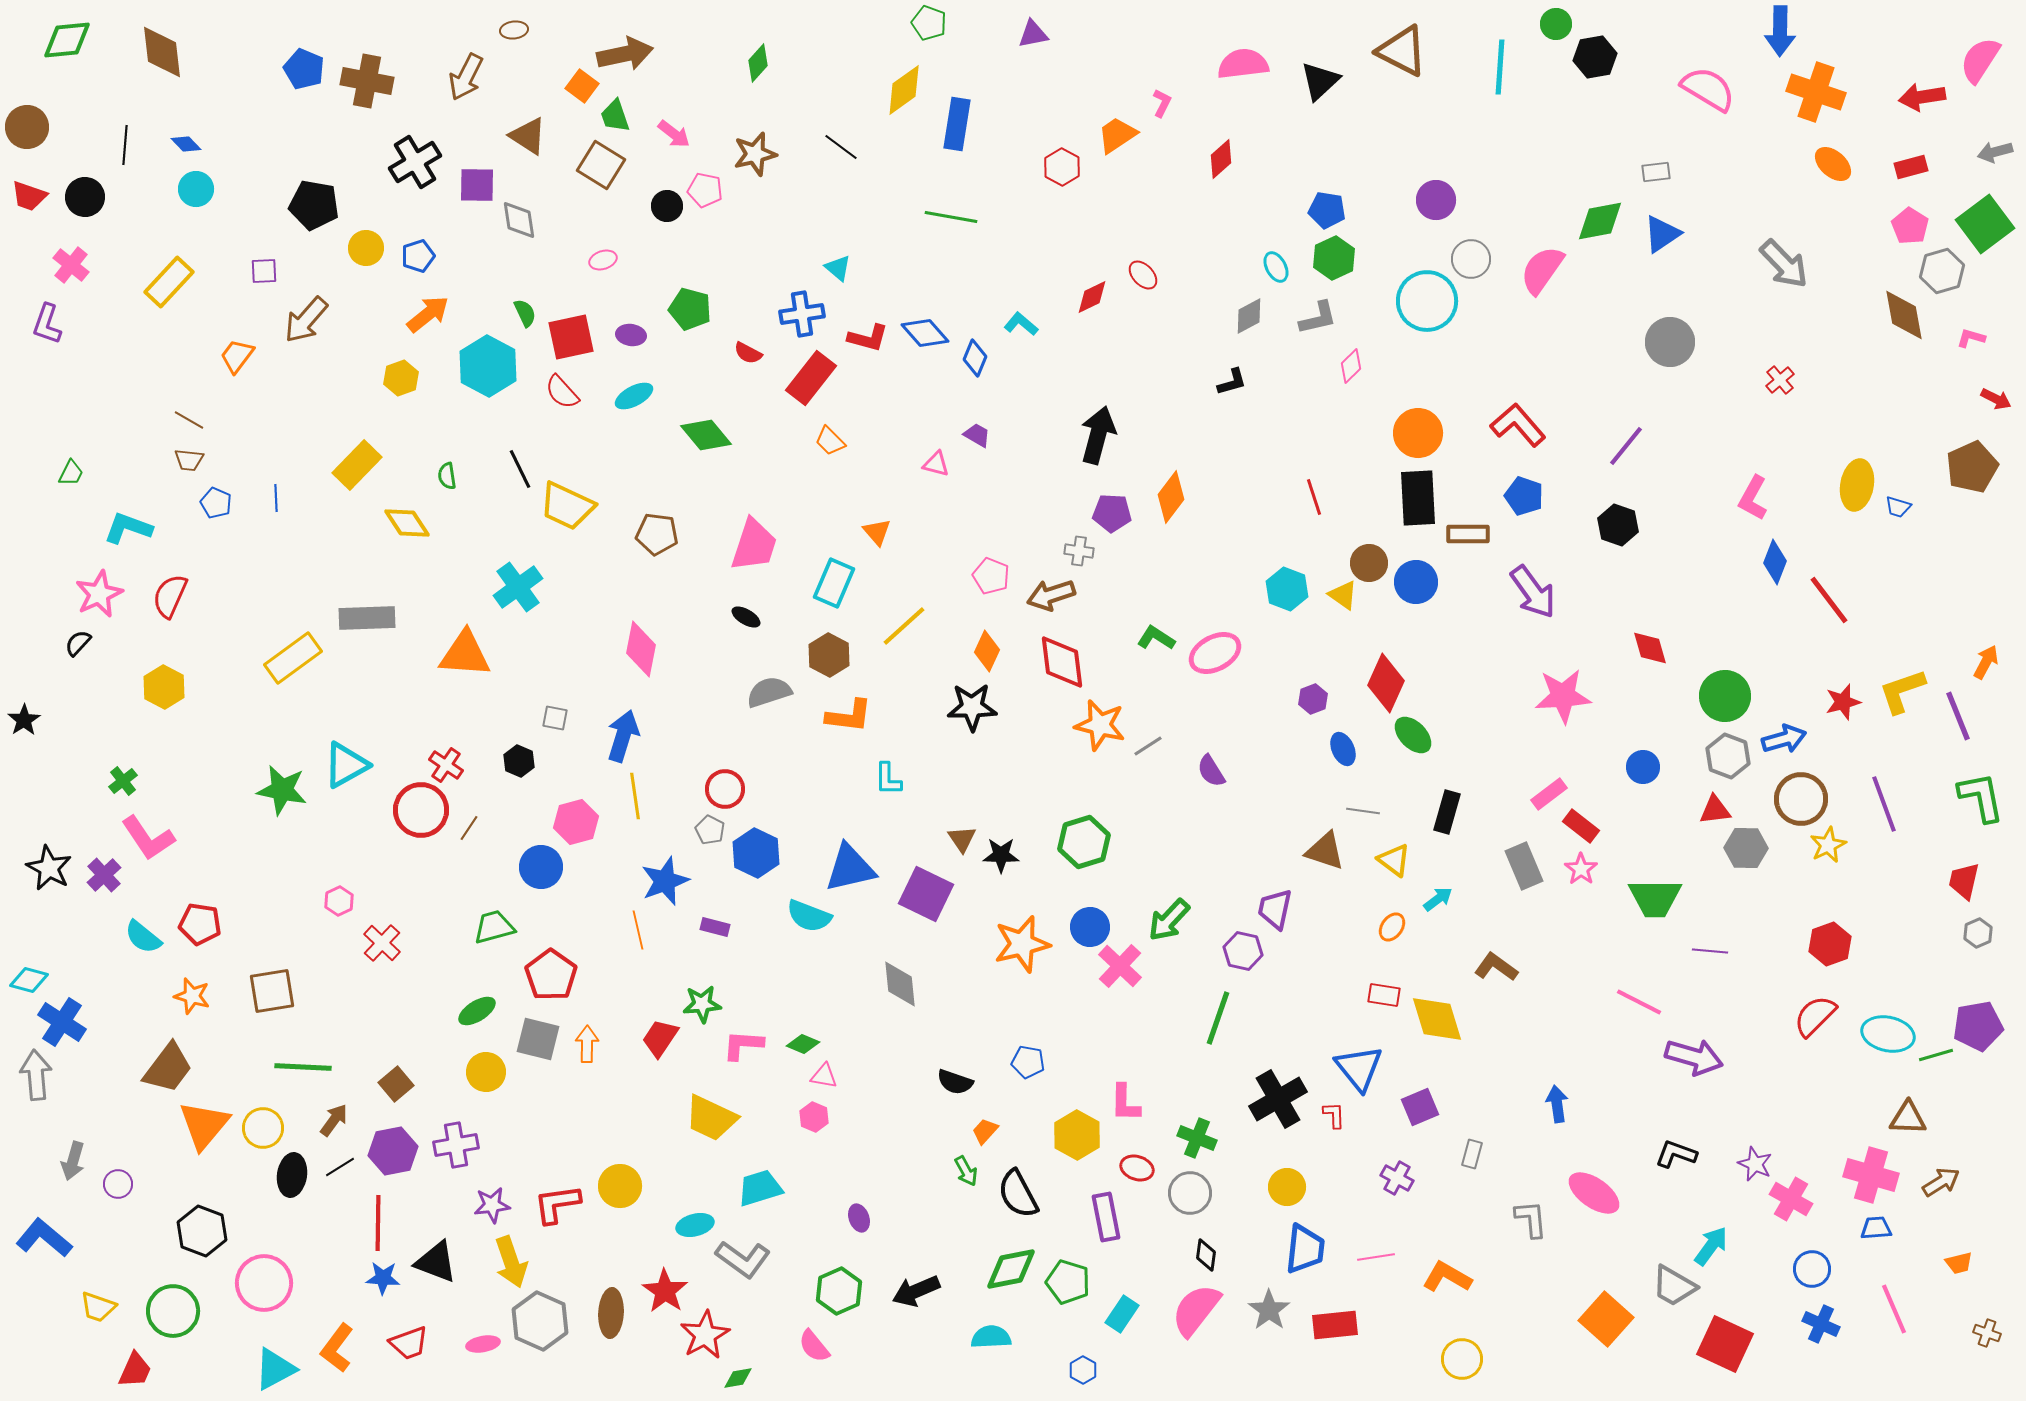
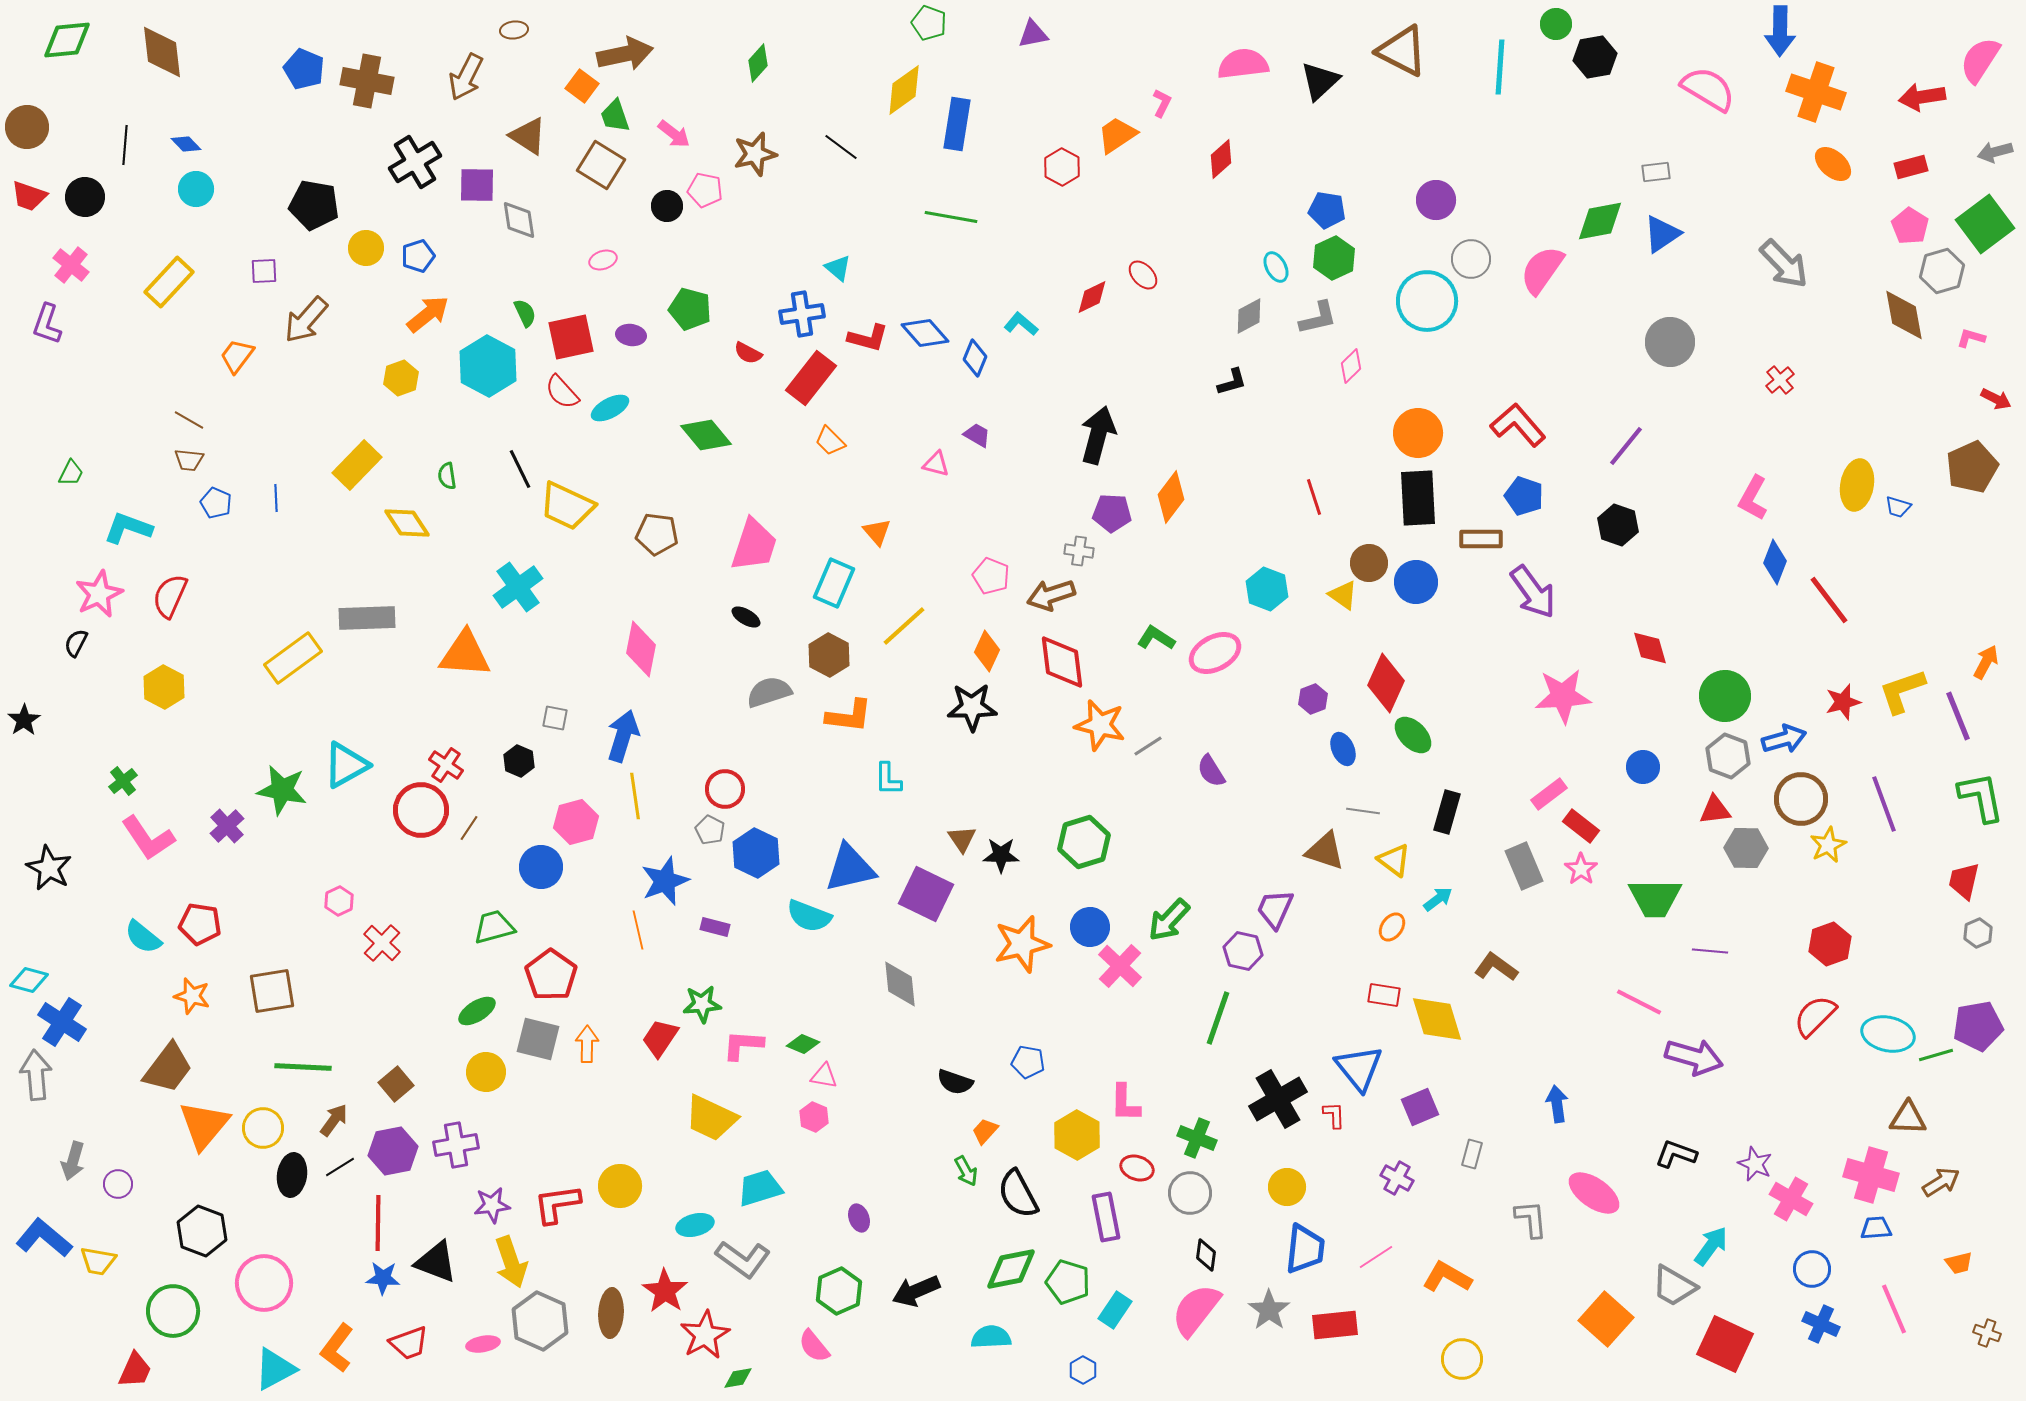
cyan ellipse at (634, 396): moved 24 px left, 12 px down
brown rectangle at (1468, 534): moved 13 px right, 5 px down
cyan hexagon at (1287, 589): moved 20 px left
black semicircle at (78, 643): moved 2 px left; rotated 16 degrees counterclockwise
purple cross at (104, 875): moved 123 px right, 49 px up
purple trapezoid at (1275, 909): rotated 12 degrees clockwise
pink line at (1376, 1257): rotated 24 degrees counterclockwise
yellow trapezoid at (98, 1307): moved 46 px up; rotated 9 degrees counterclockwise
cyan rectangle at (1122, 1314): moved 7 px left, 4 px up
